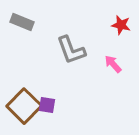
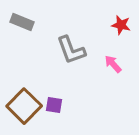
purple square: moved 7 px right
